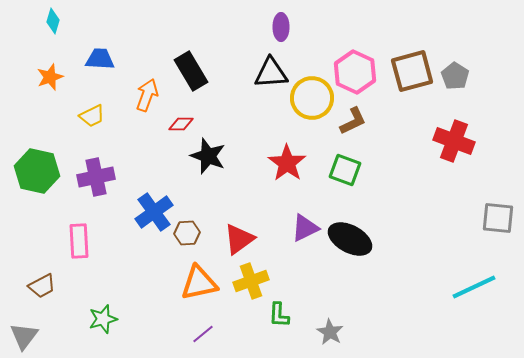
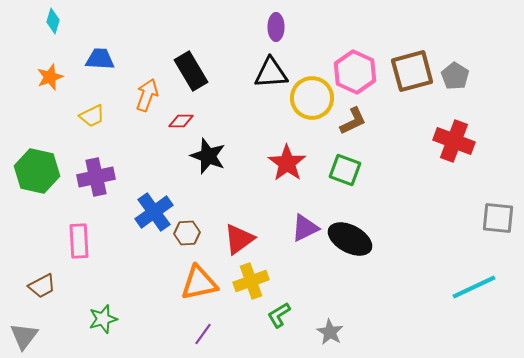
purple ellipse: moved 5 px left
red diamond: moved 3 px up
green L-shape: rotated 56 degrees clockwise
purple line: rotated 15 degrees counterclockwise
